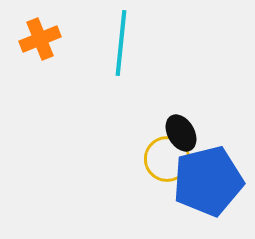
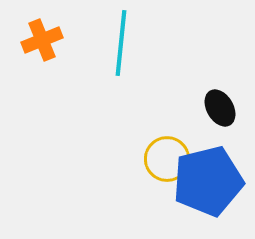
orange cross: moved 2 px right, 1 px down
black ellipse: moved 39 px right, 25 px up
